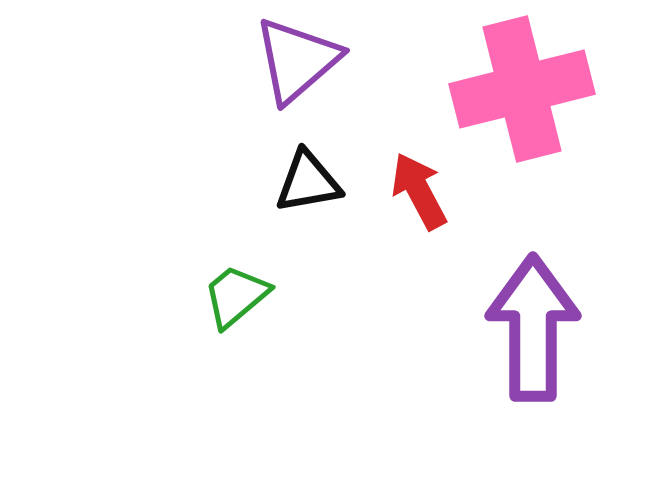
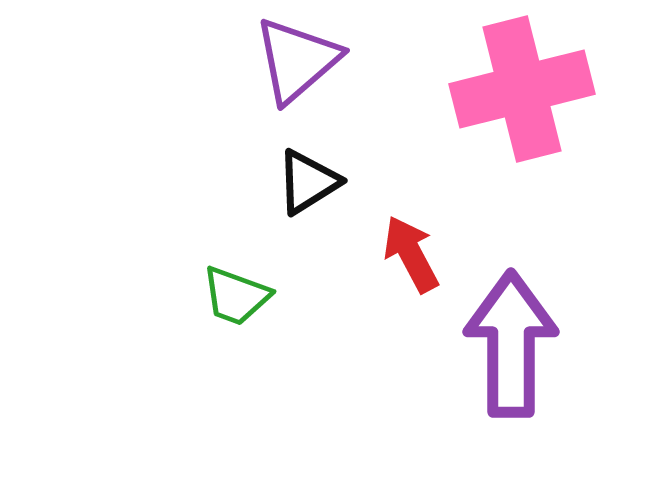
black triangle: rotated 22 degrees counterclockwise
red arrow: moved 8 px left, 63 px down
green trapezoid: rotated 120 degrees counterclockwise
purple arrow: moved 22 px left, 16 px down
